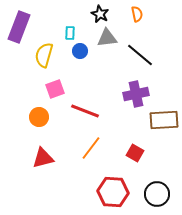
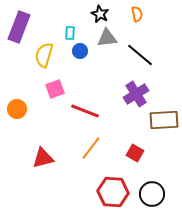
purple cross: rotated 20 degrees counterclockwise
orange circle: moved 22 px left, 8 px up
black circle: moved 5 px left
